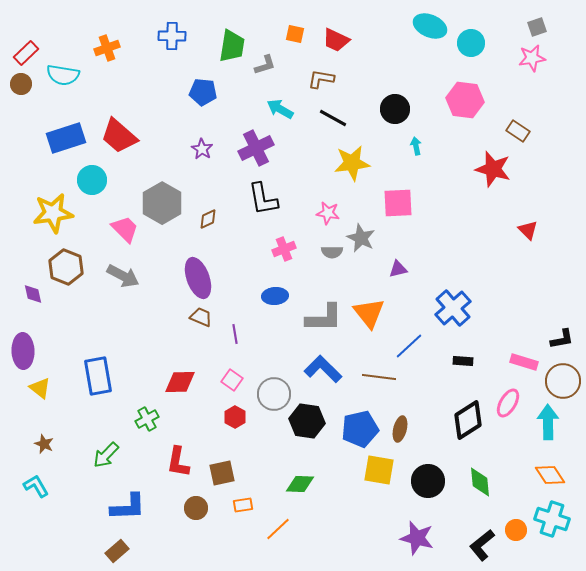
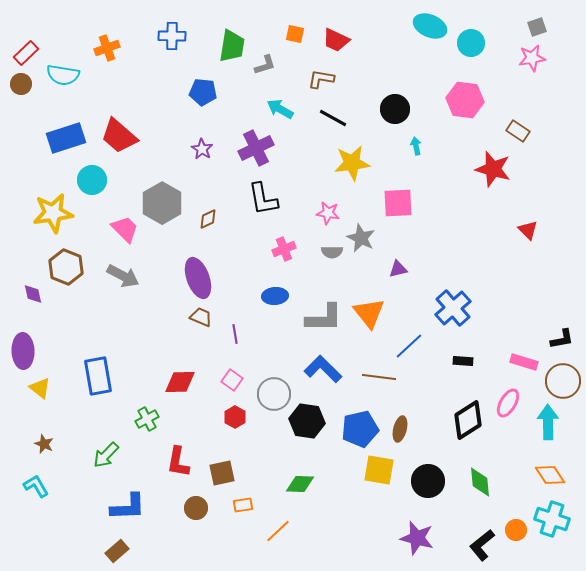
orange line at (278, 529): moved 2 px down
